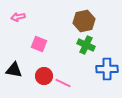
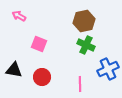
pink arrow: moved 1 px right, 1 px up; rotated 40 degrees clockwise
blue cross: moved 1 px right; rotated 25 degrees counterclockwise
red circle: moved 2 px left, 1 px down
pink line: moved 17 px right, 1 px down; rotated 63 degrees clockwise
